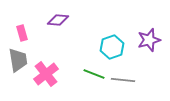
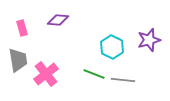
pink rectangle: moved 5 px up
cyan hexagon: rotated 15 degrees counterclockwise
